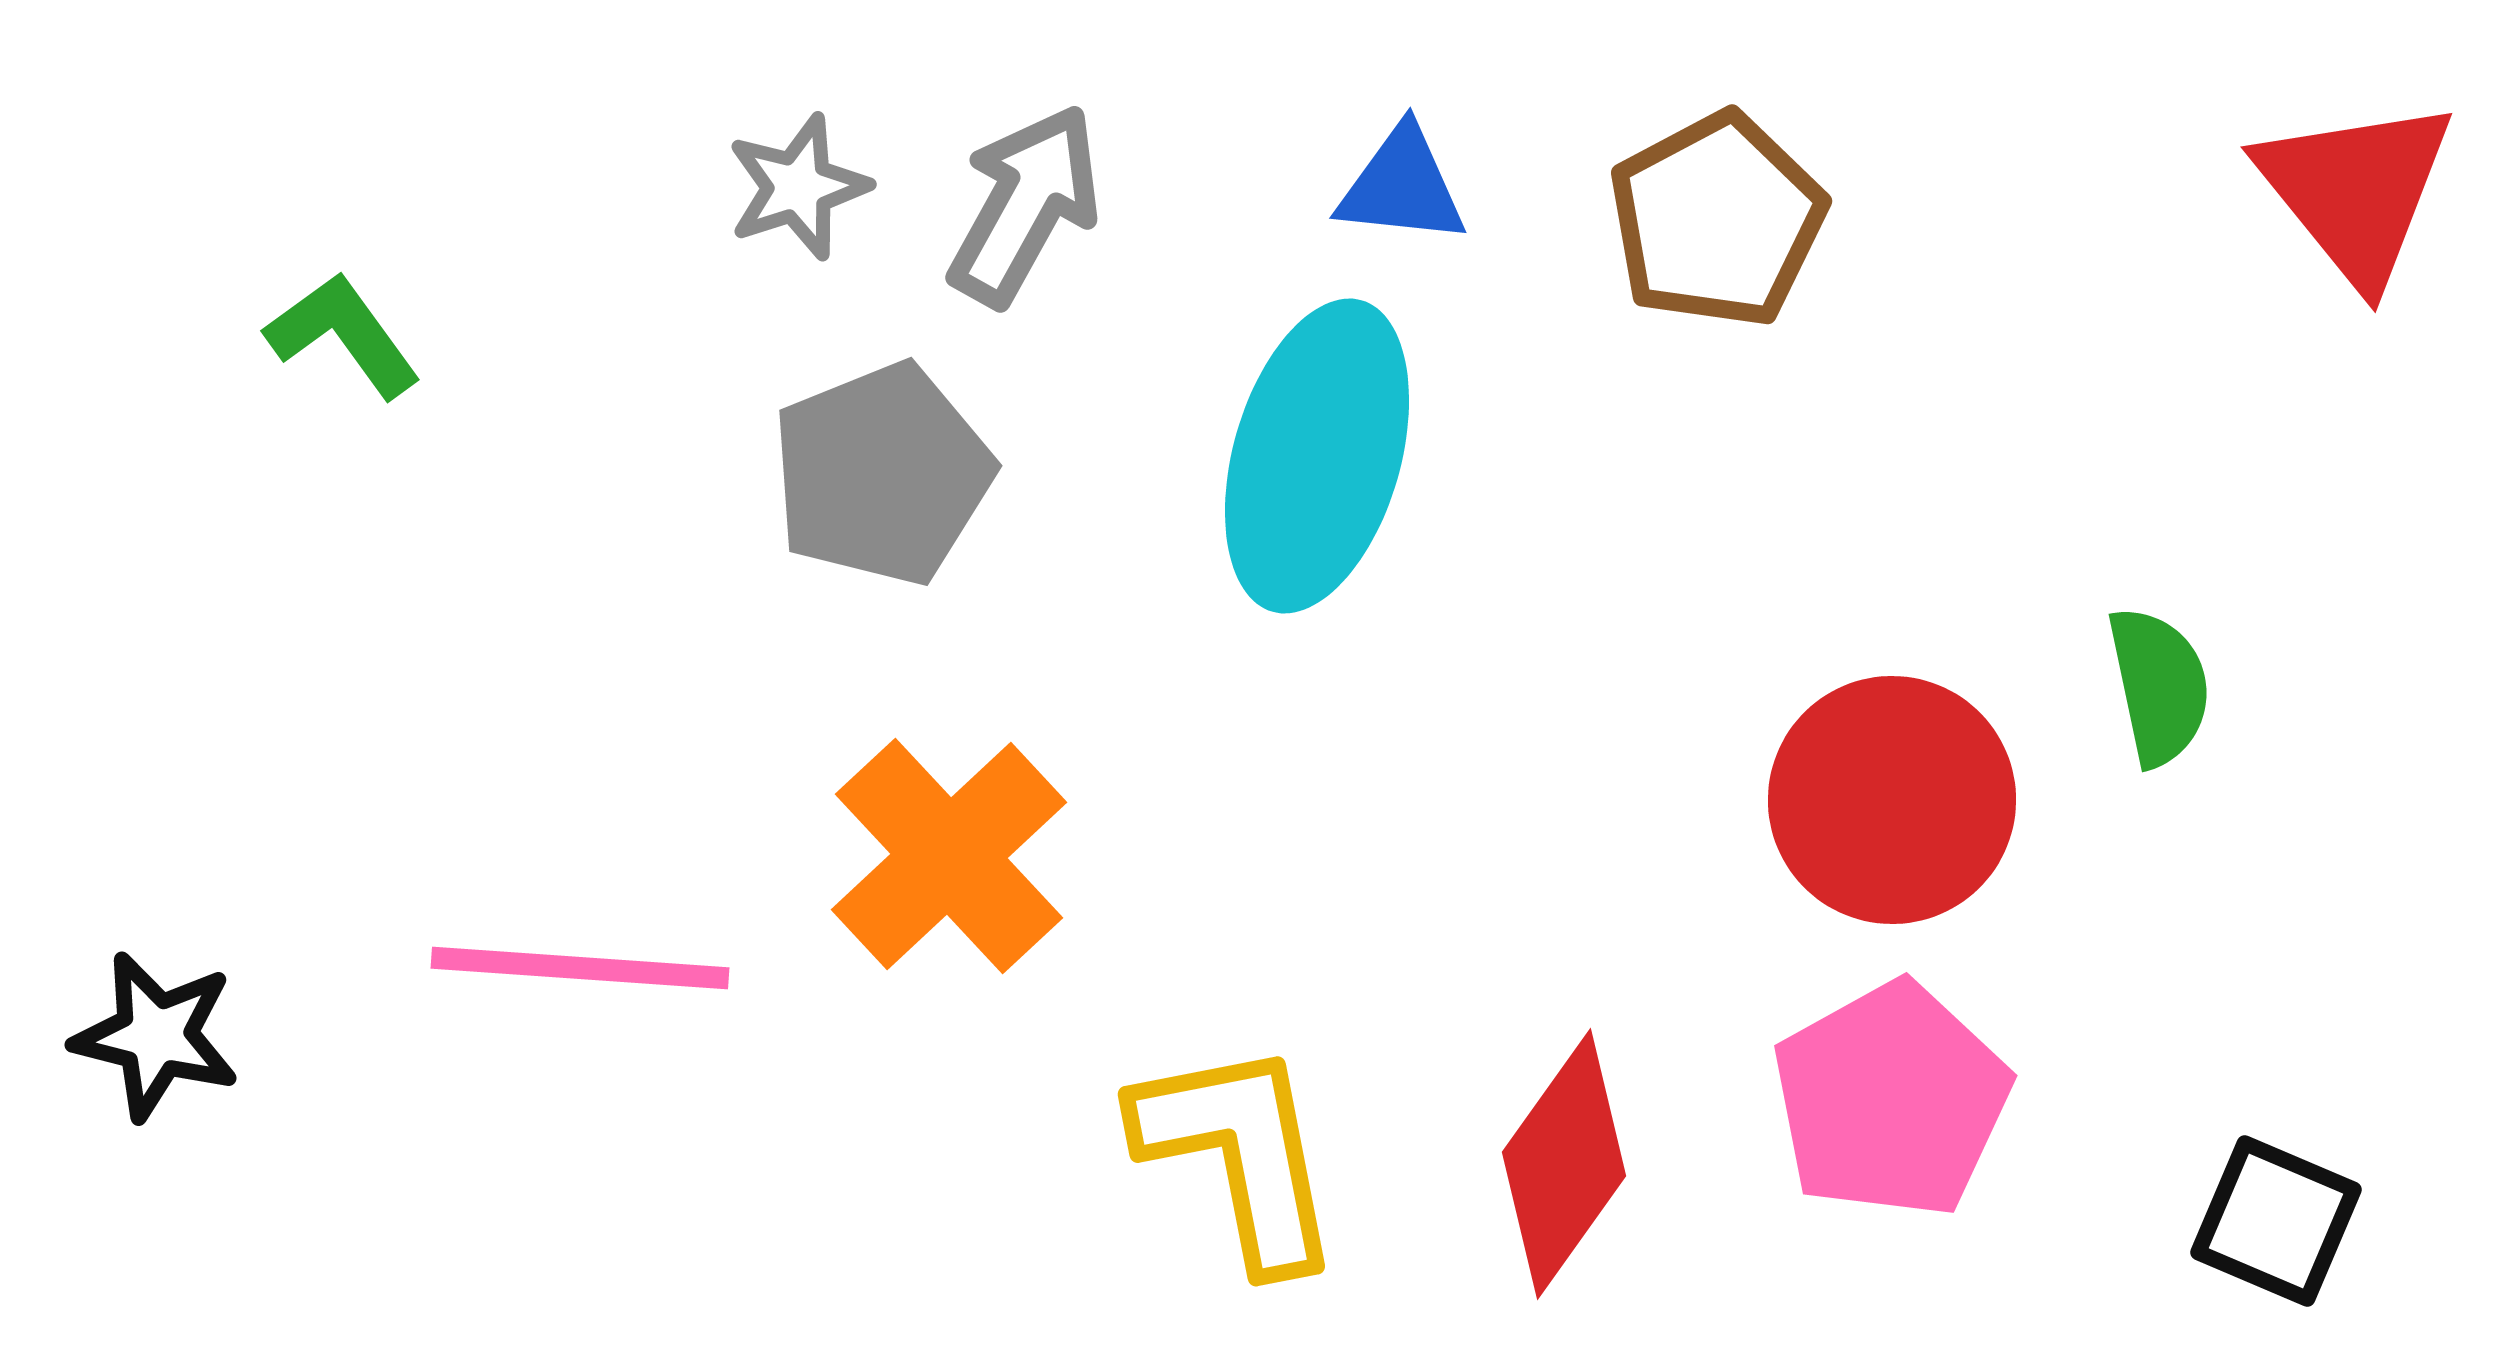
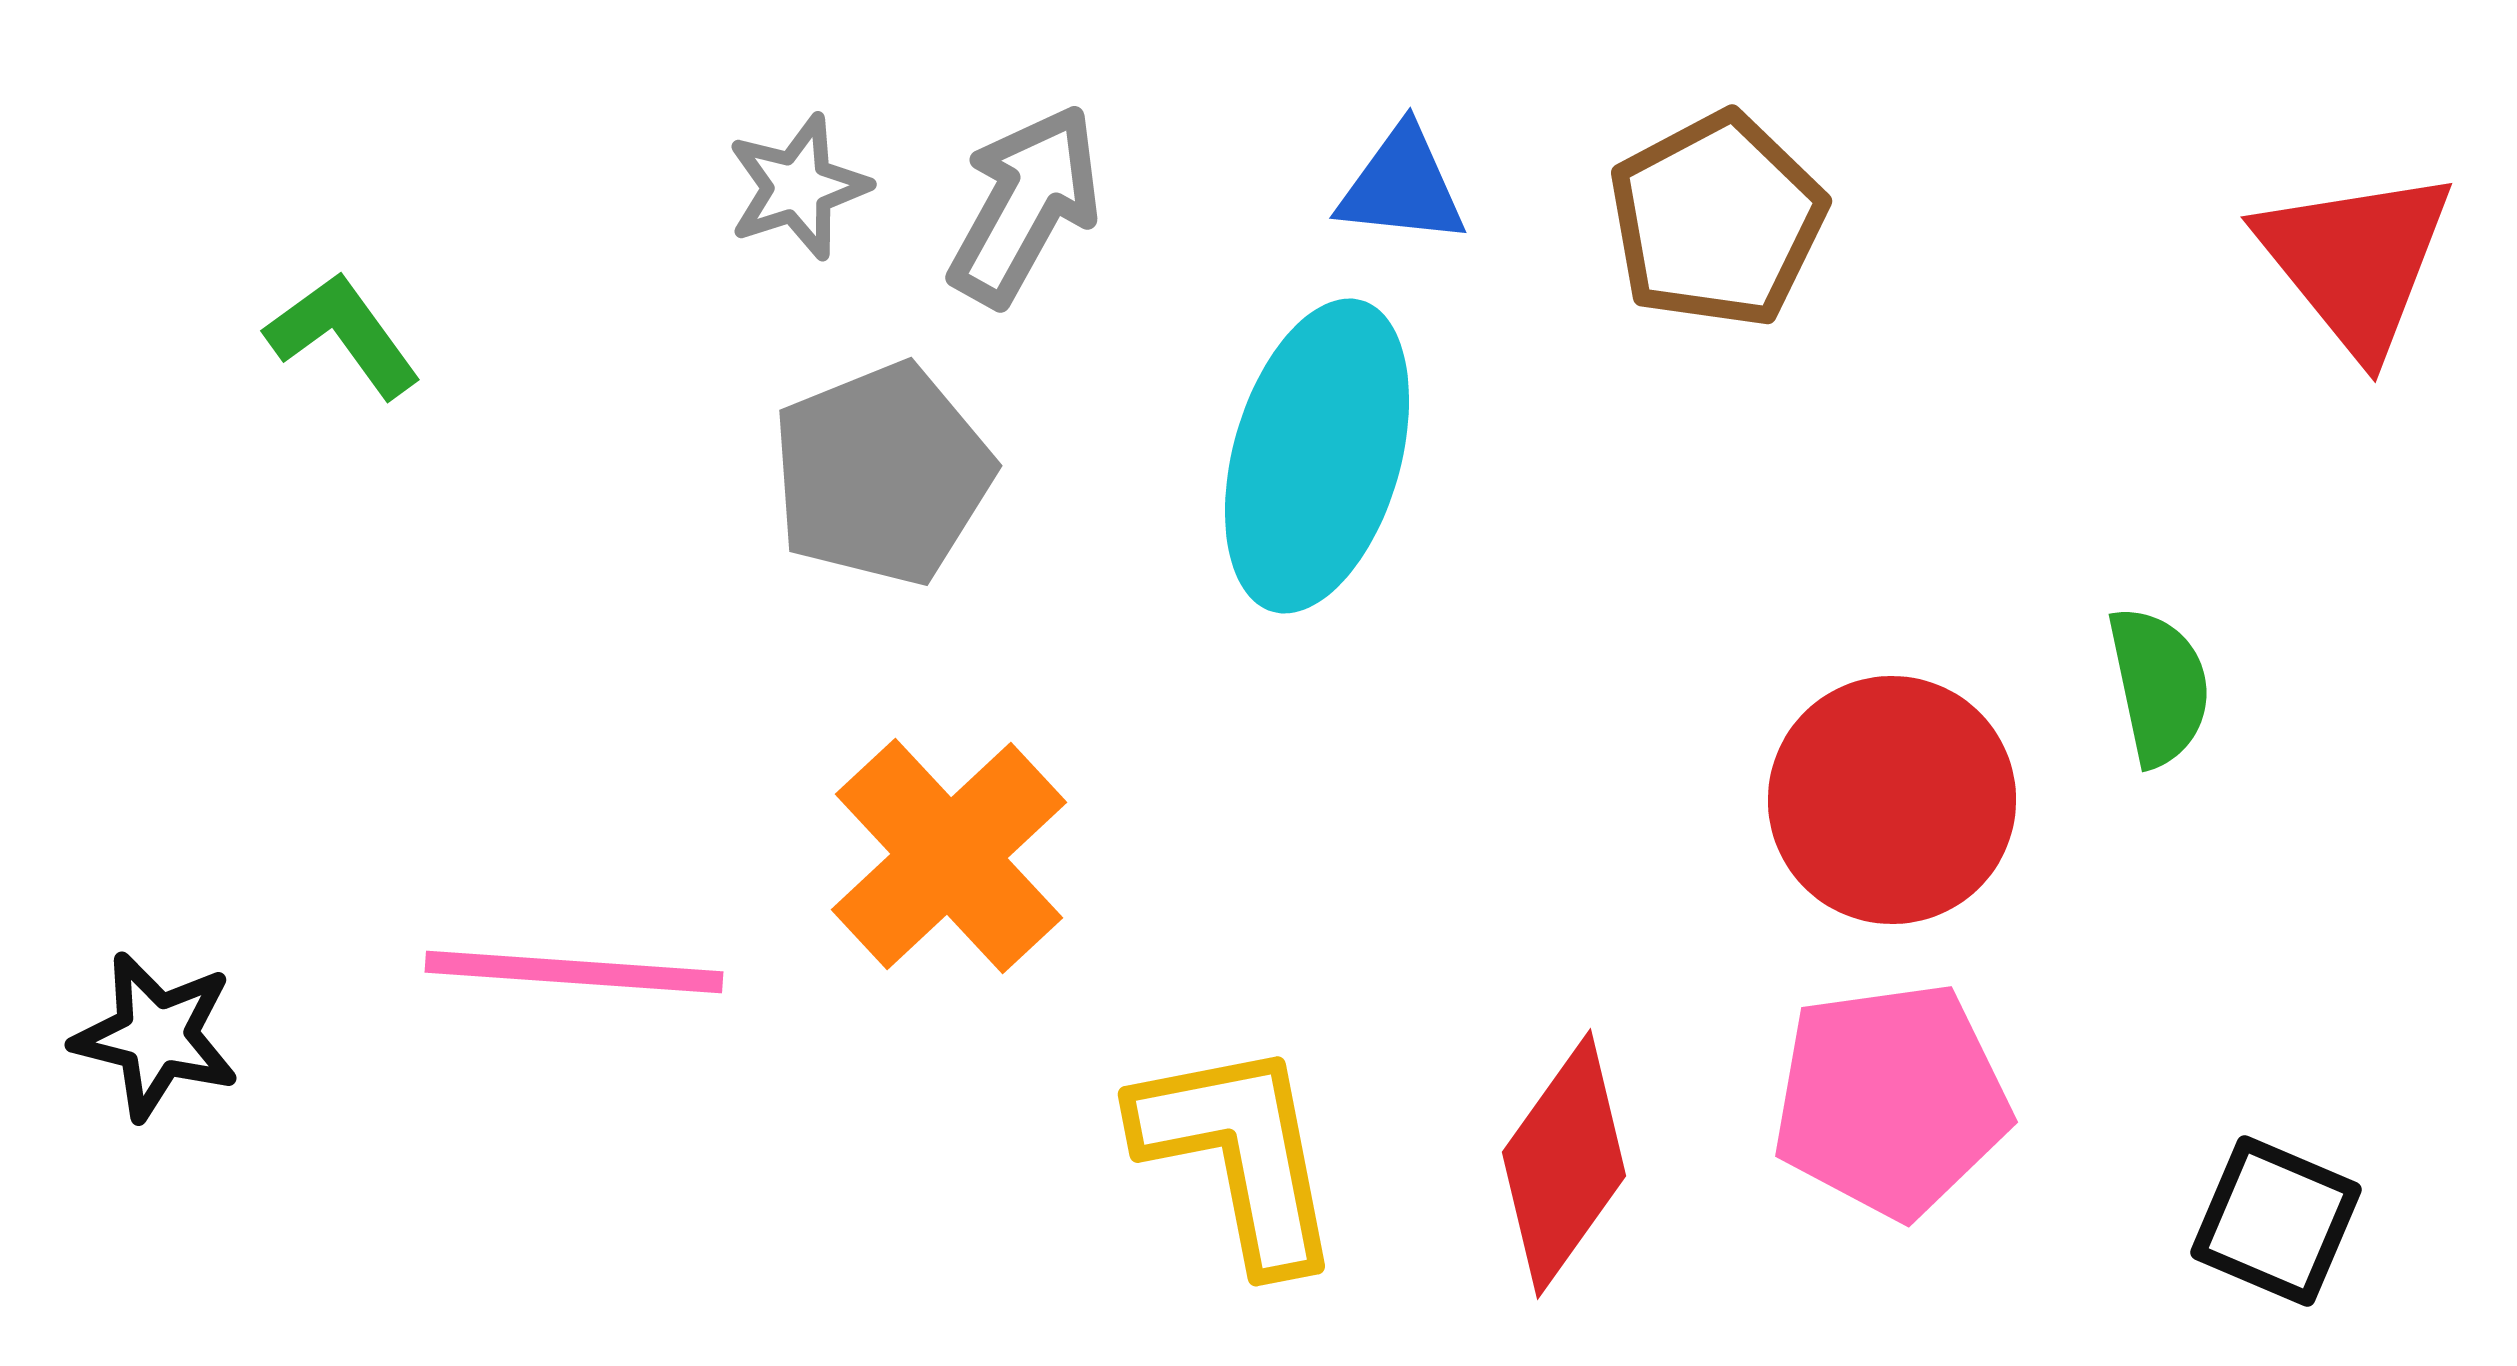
red triangle: moved 70 px down
pink line: moved 6 px left, 4 px down
pink pentagon: rotated 21 degrees clockwise
